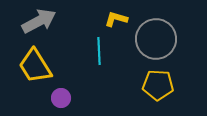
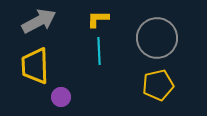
yellow L-shape: moved 18 px left; rotated 15 degrees counterclockwise
gray circle: moved 1 px right, 1 px up
yellow trapezoid: rotated 30 degrees clockwise
yellow pentagon: rotated 16 degrees counterclockwise
purple circle: moved 1 px up
